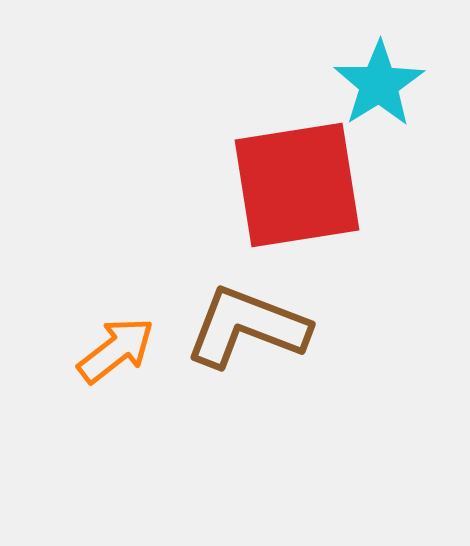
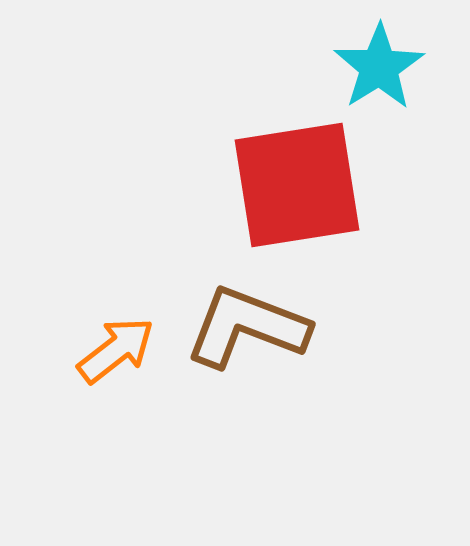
cyan star: moved 17 px up
